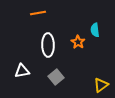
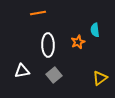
orange star: rotated 16 degrees clockwise
gray square: moved 2 px left, 2 px up
yellow triangle: moved 1 px left, 7 px up
